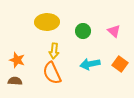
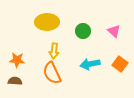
orange star: rotated 14 degrees counterclockwise
